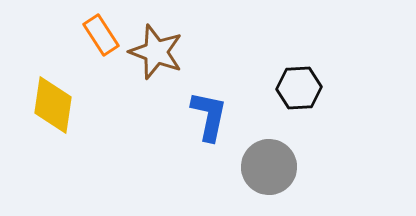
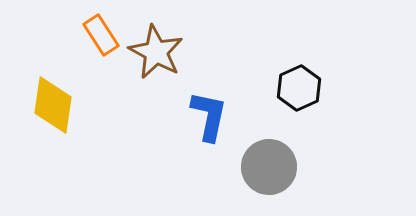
brown star: rotated 8 degrees clockwise
black hexagon: rotated 21 degrees counterclockwise
